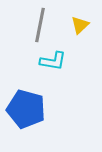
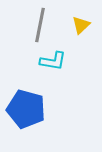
yellow triangle: moved 1 px right
